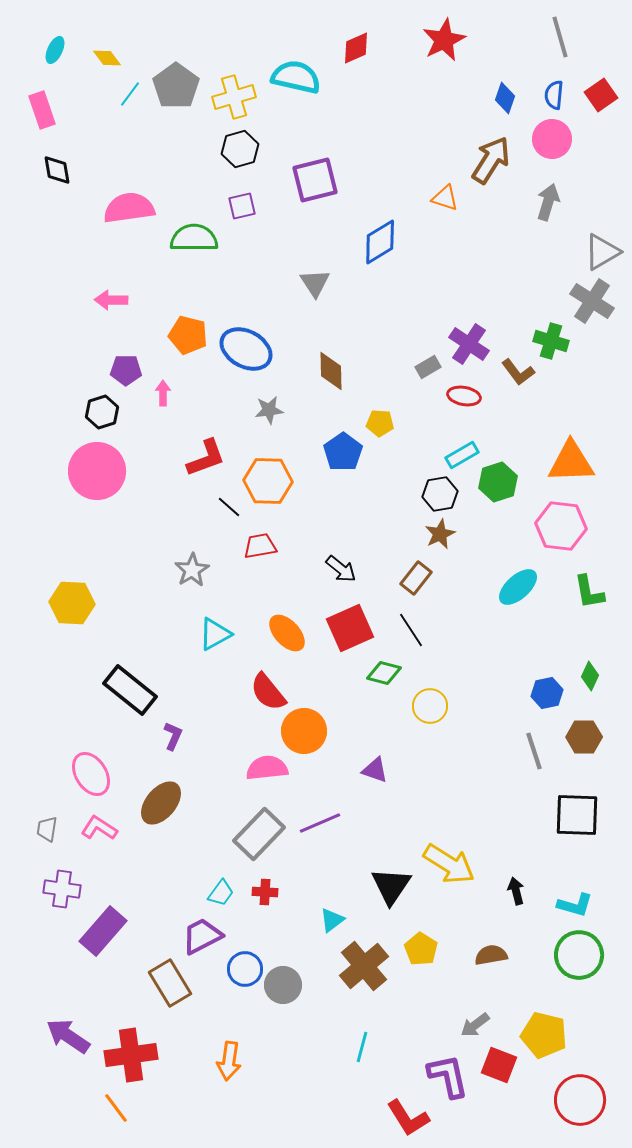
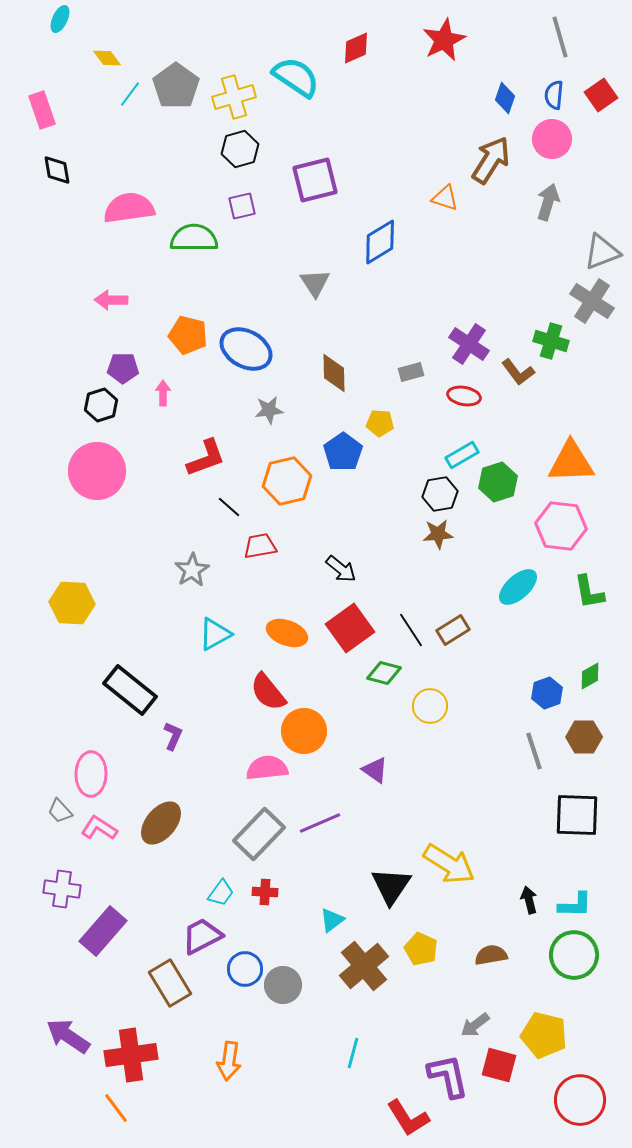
cyan ellipse at (55, 50): moved 5 px right, 31 px up
cyan semicircle at (296, 77): rotated 21 degrees clockwise
gray triangle at (602, 252): rotated 9 degrees clockwise
gray rectangle at (428, 367): moved 17 px left, 5 px down; rotated 15 degrees clockwise
purple pentagon at (126, 370): moved 3 px left, 2 px up
brown diamond at (331, 371): moved 3 px right, 2 px down
black hexagon at (102, 412): moved 1 px left, 7 px up
orange hexagon at (268, 481): moved 19 px right; rotated 15 degrees counterclockwise
brown star at (440, 534): moved 2 px left; rotated 20 degrees clockwise
brown rectangle at (416, 578): moved 37 px right, 52 px down; rotated 20 degrees clockwise
red square at (350, 628): rotated 12 degrees counterclockwise
orange ellipse at (287, 633): rotated 27 degrees counterclockwise
green diamond at (590, 676): rotated 36 degrees clockwise
blue hexagon at (547, 693): rotated 8 degrees counterclockwise
purple triangle at (375, 770): rotated 16 degrees clockwise
pink ellipse at (91, 774): rotated 33 degrees clockwise
brown ellipse at (161, 803): moved 20 px down
gray trapezoid at (47, 829): moved 13 px right, 18 px up; rotated 52 degrees counterclockwise
black arrow at (516, 891): moved 13 px right, 9 px down
cyan L-shape at (575, 905): rotated 15 degrees counterclockwise
yellow pentagon at (421, 949): rotated 8 degrees counterclockwise
green circle at (579, 955): moved 5 px left
cyan line at (362, 1047): moved 9 px left, 6 px down
red square at (499, 1065): rotated 6 degrees counterclockwise
